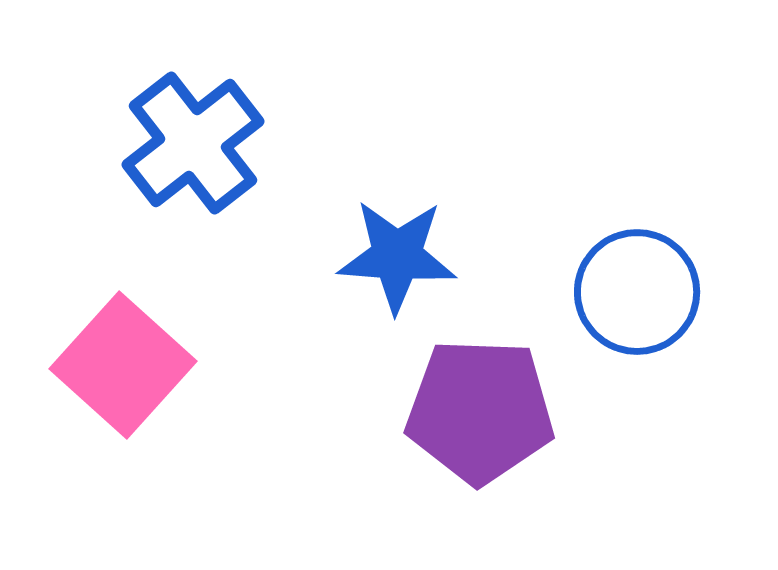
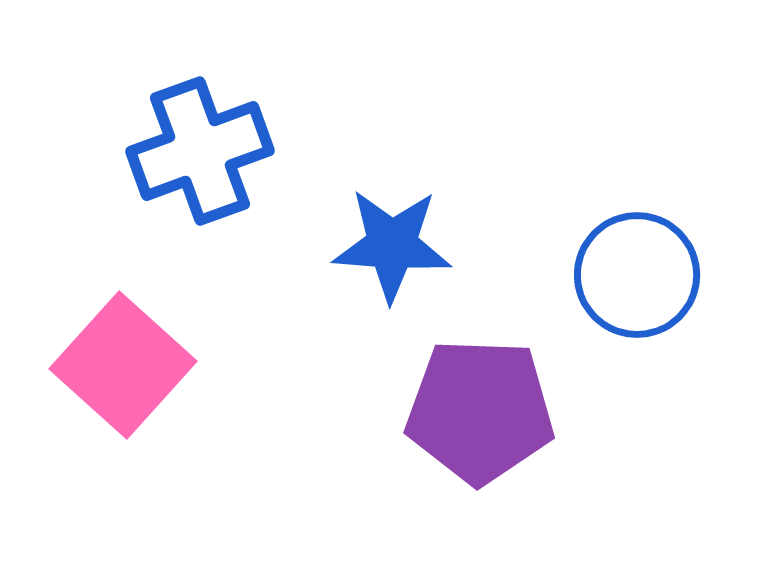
blue cross: moved 7 px right, 8 px down; rotated 18 degrees clockwise
blue star: moved 5 px left, 11 px up
blue circle: moved 17 px up
